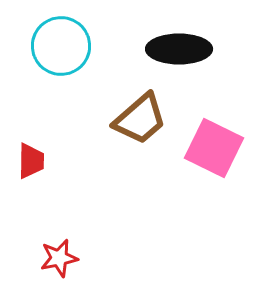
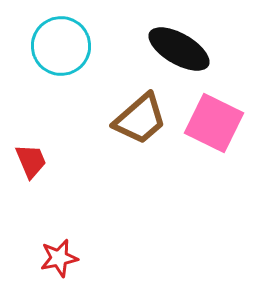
black ellipse: rotated 30 degrees clockwise
pink square: moved 25 px up
red trapezoid: rotated 24 degrees counterclockwise
